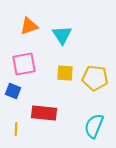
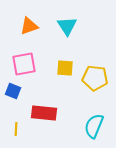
cyan triangle: moved 5 px right, 9 px up
yellow square: moved 5 px up
